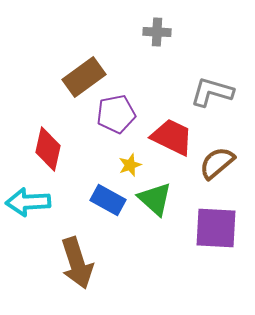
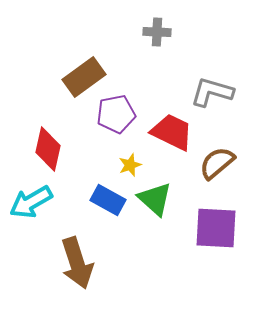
red trapezoid: moved 5 px up
cyan arrow: moved 3 px right; rotated 27 degrees counterclockwise
